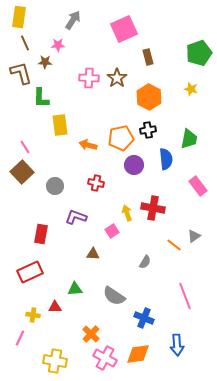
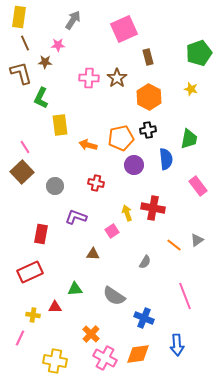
green L-shape at (41, 98): rotated 25 degrees clockwise
gray triangle at (194, 236): moved 3 px right, 4 px down
